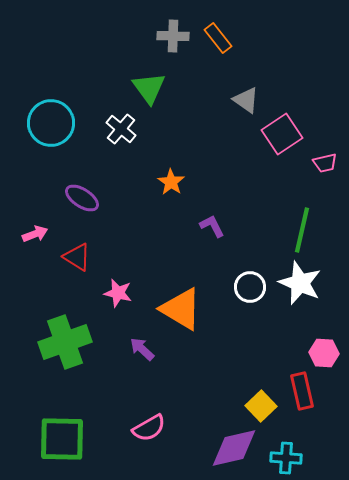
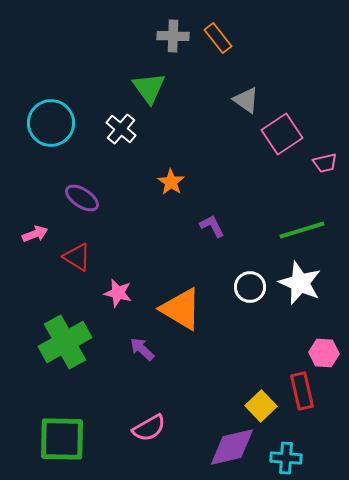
green line: rotated 60 degrees clockwise
green cross: rotated 9 degrees counterclockwise
purple diamond: moved 2 px left, 1 px up
